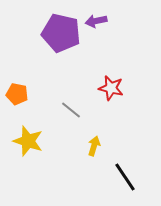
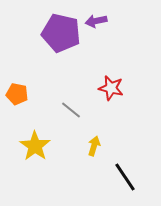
yellow star: moved 7 px right, 5 px down; rotated 16 degrees clockwise
